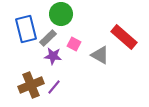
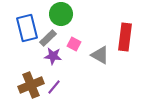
blue rectangle: moved 1 px right, 1 px up
red rectangle: moved 1 px right; rotated 56 degrees clockwise
